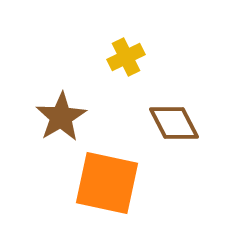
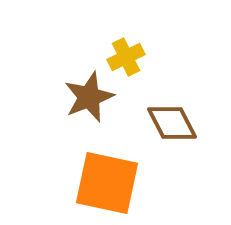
brown star: moved 28 px right, 20 px up; rotated 9 degrees clockwise
brown diamond: moved 2 px left
